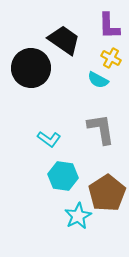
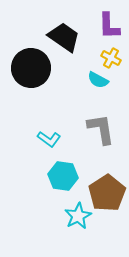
black trapezoid: moved 3 px up
